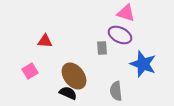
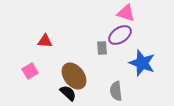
purple ellipse: rotated 60 degrees counterclockwise
blue star: moved 1 px left, 1 px up
black semicircle: rotated 18 degrees clockwise
